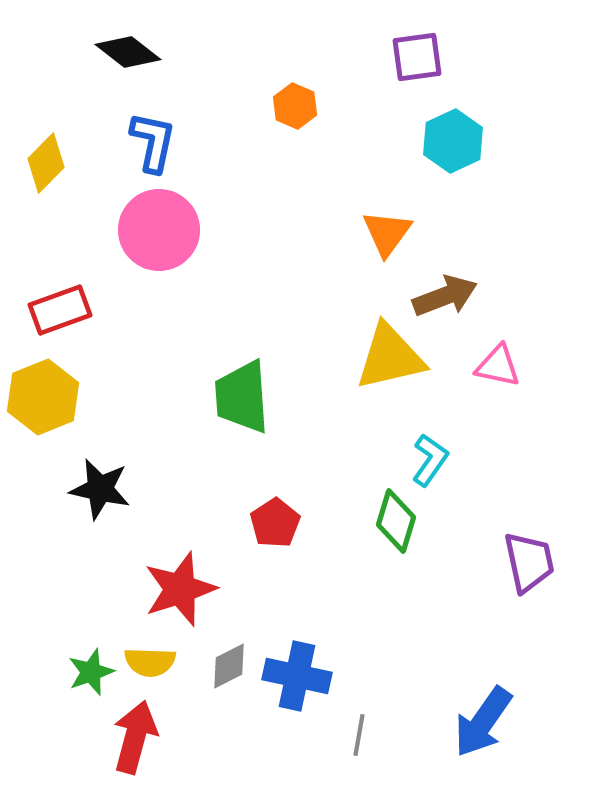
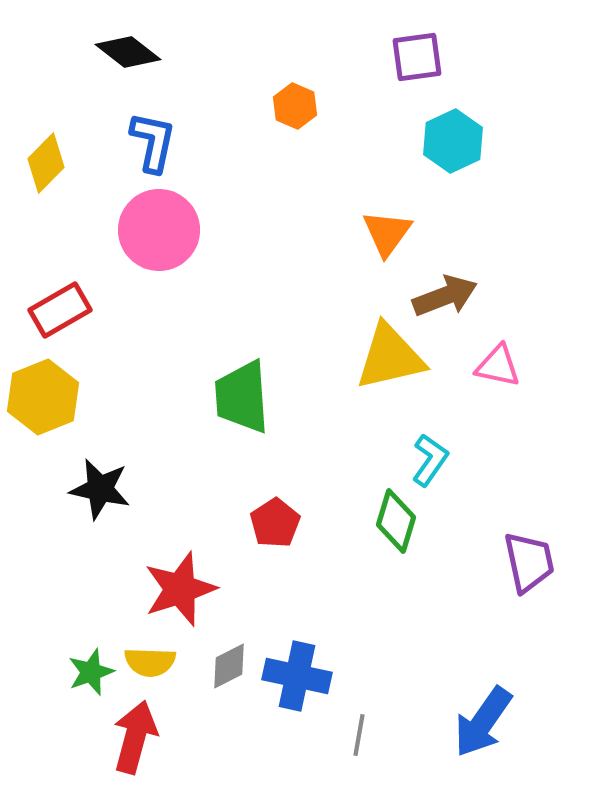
red rectangle: rotated 10 degrees counterclockwise
